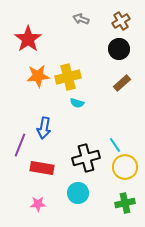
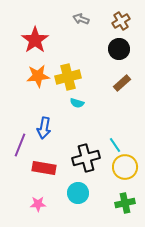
red star: moved 7 px right, 1 px down
red rectangle: moved 2 px right
